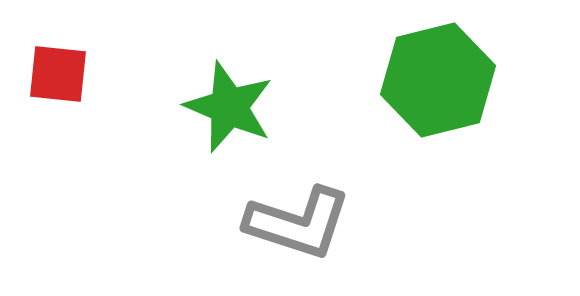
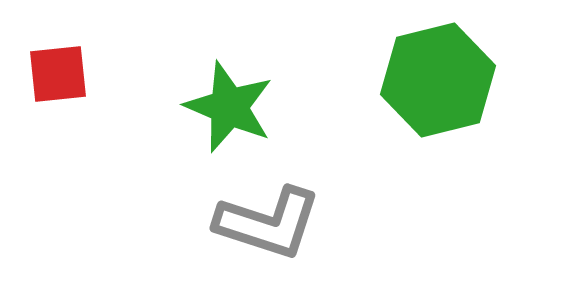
red square: rotated 12 degrees counterclockwise
gray L-shape: moved 30 px left
